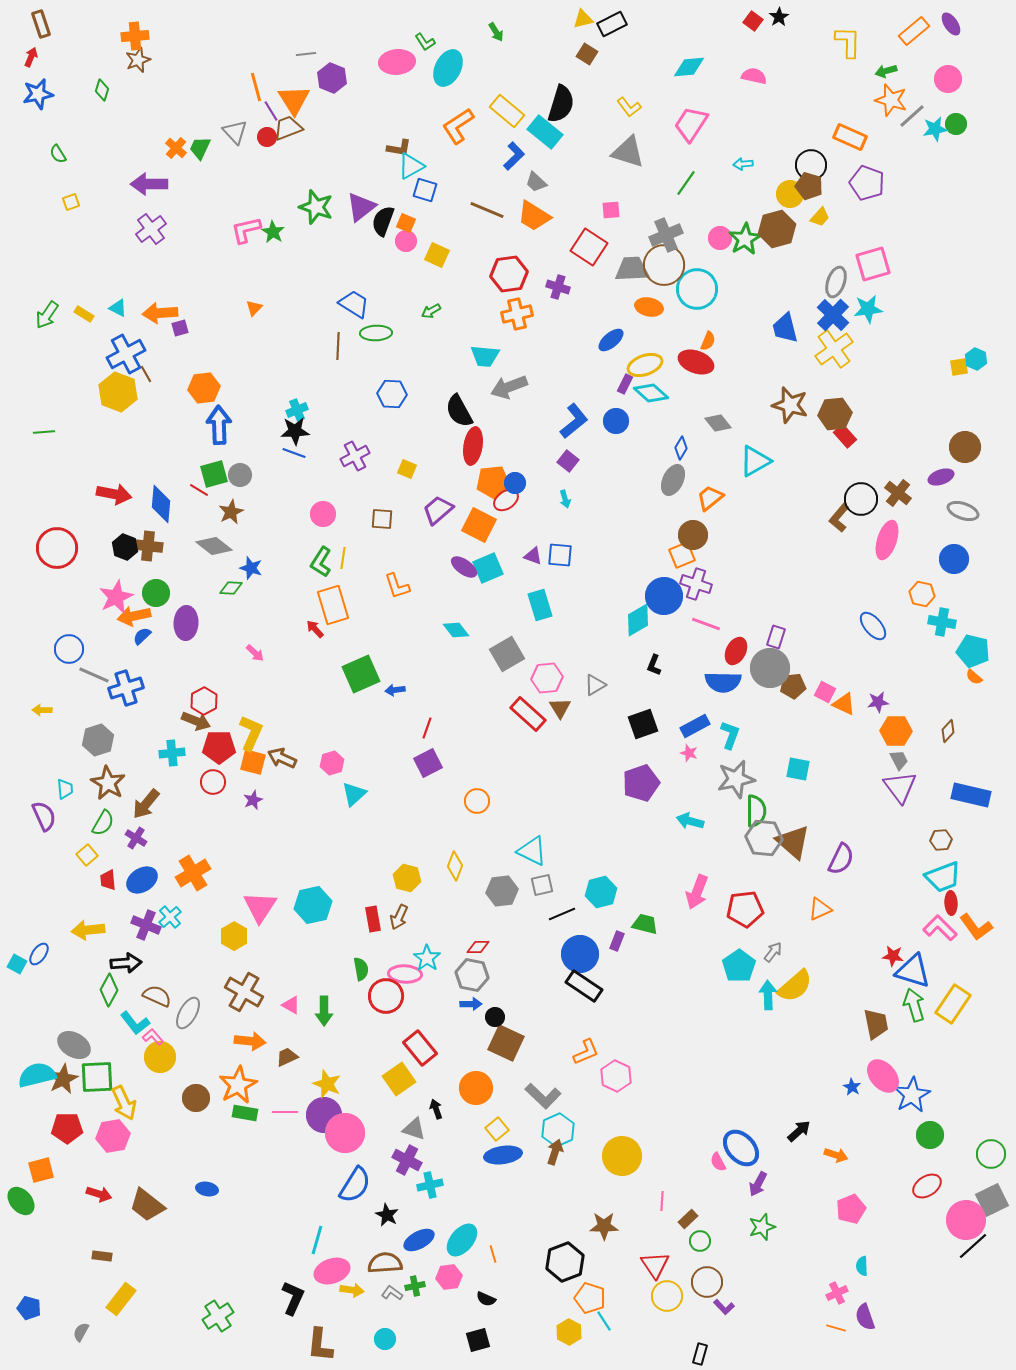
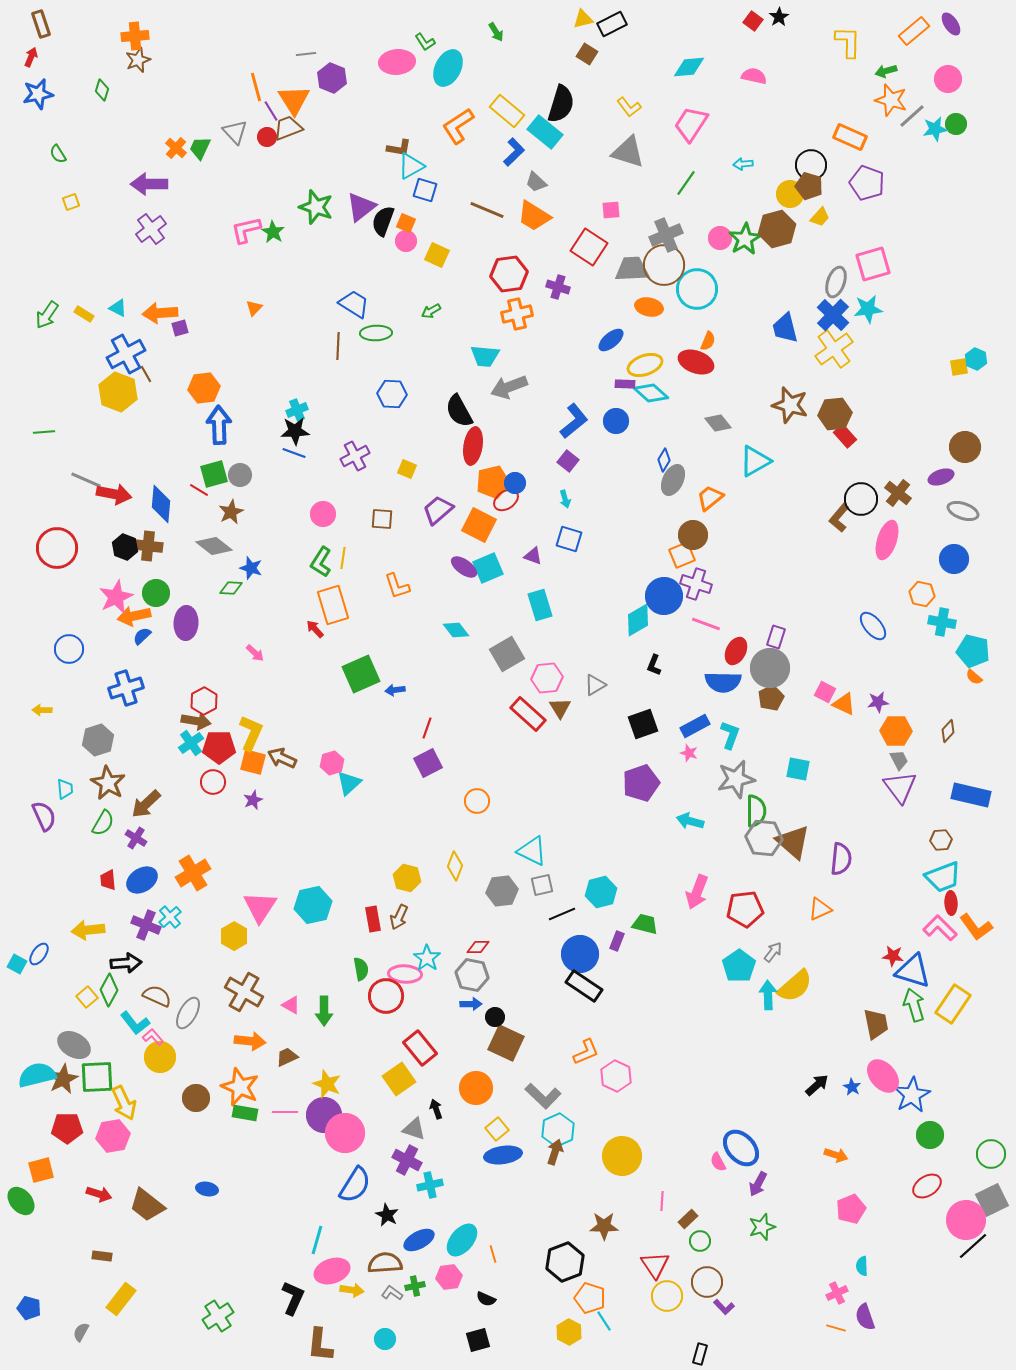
blue L-shape at (514, 156): moved 4 px up
purple rectangle at (625, 384): rotated 66 degrees clockwise
blue diamond at (681, 448): moved 17 px left, 12 px down
orange pentagon at (493, 482): rotated 8 degrees counterclockwise
blue square at (560, 555): moved 9 px right, 16 px up; rotated 12 degrees clockwise
gray line at (94, 675): moved 8 px left, 195 px up
brown pentagon at (793, 686): moved 22 px left, 12 px down; rotated 20 degrees counterclockwise
brown arrow at (196, 721): rotated 12 degrees counterclockwise
cyan cross at (172, 753): moved 19 px right, 10 px up; rotated 30 degrees counterclockwise
cyan triangle at (354, 794): moved 5 px left, 11 px up
brown arrow at (146, 804): rotated 8 degrees clockwise
yellow square at (87, 855): moved 142 px down
purple semicircle at (841, 859): rotated 20 degrees counterclockwise
orange star at (238, 1085): moved 2 px right, 2 px down; rotated 21 degrees counterclockwise
black arrow at (799, 1131): moved 18 px right, 46 px up
